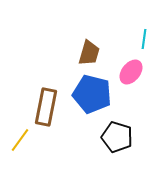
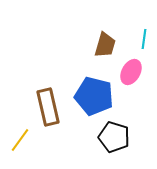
brown trapezoid: moved 16 px right, 8 px up
pink ellipse: rotated 10 degrees counterclockwise
blue pentagon: moved 2 px right, 2 px down
brown rectangle: moved 2 px right; rotated 24 degrees counterclockwise
black pentagon: moved 3 px left
